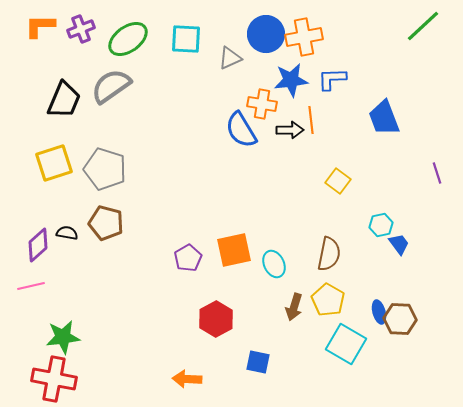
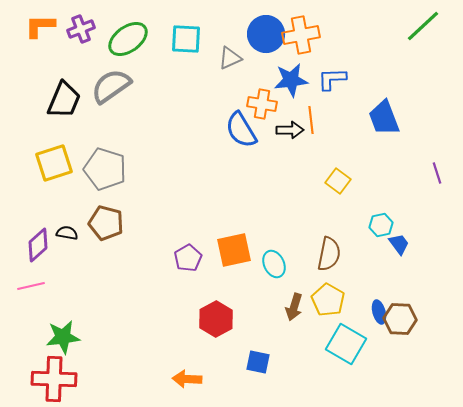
orange cross at (304, 37): moved 3 px left, 2 px up
red cross at (54, 379): rotated 9 degrees counterclockwise
